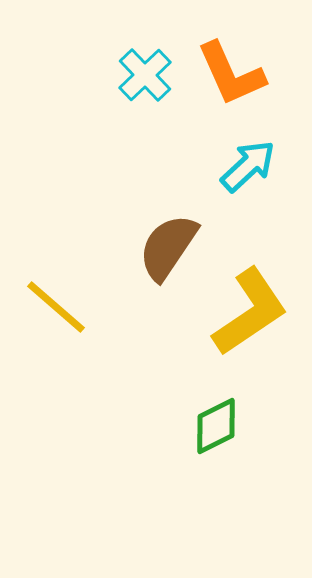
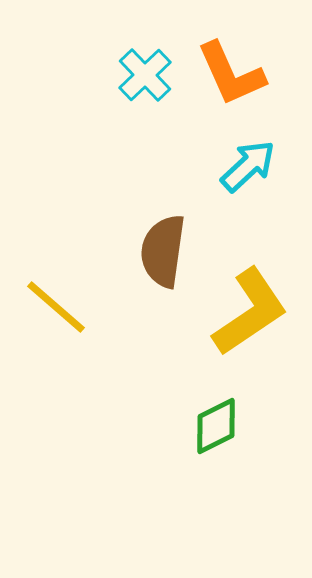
brown semicircle: moved 5 px left, 4 px down; rotated 26 degrees counterclockwise
